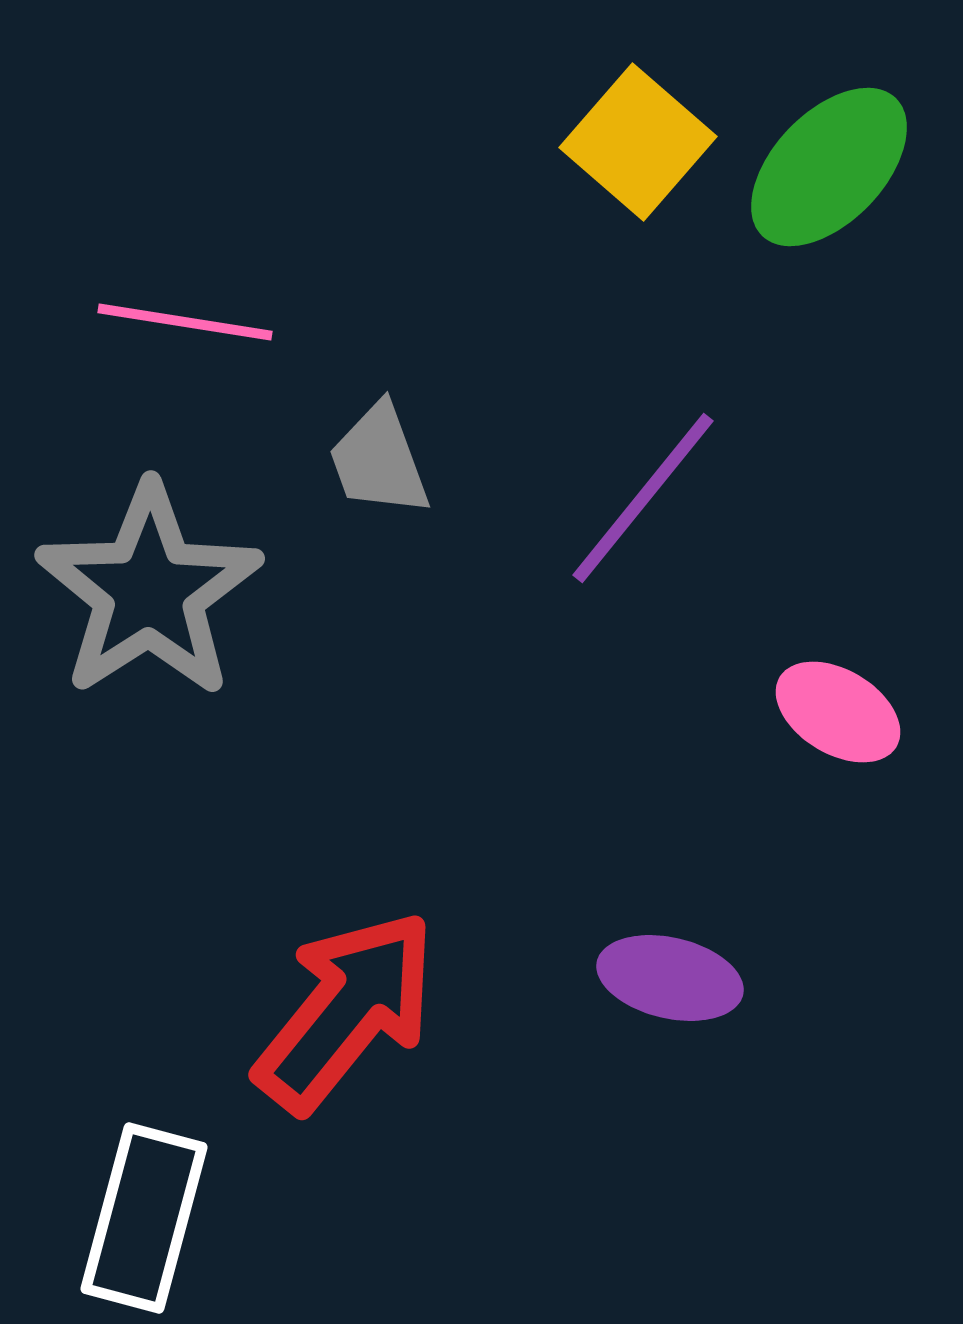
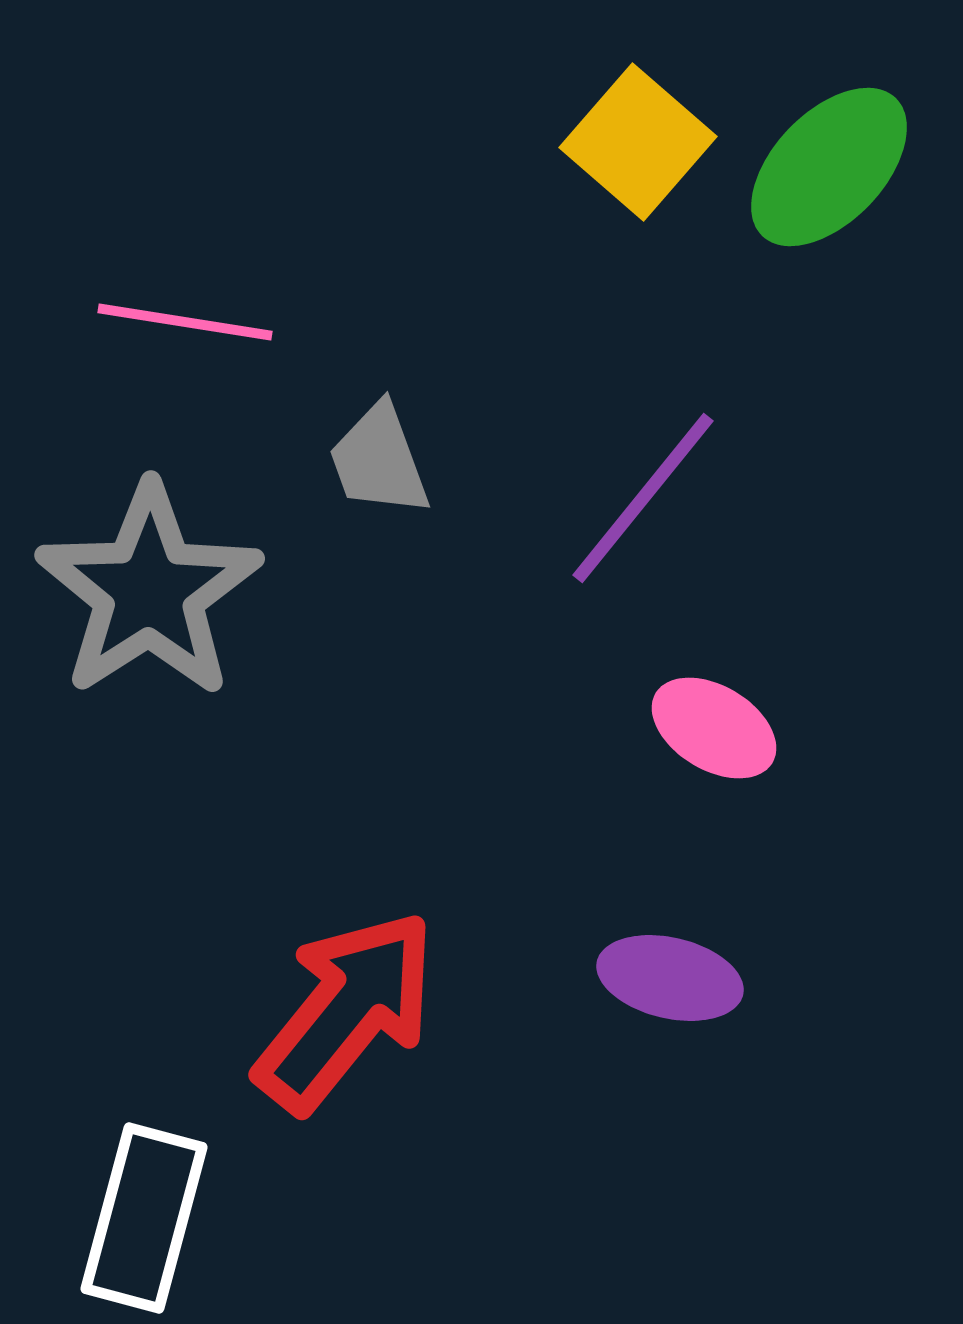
pink ellipse: moved 124 px left, 16 px down
